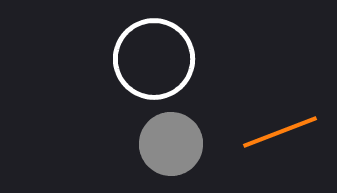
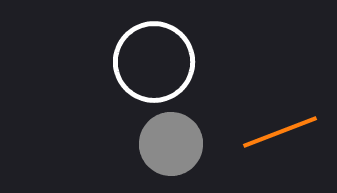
white circle: moved 3 px down
